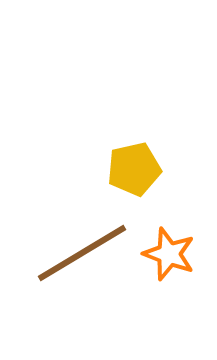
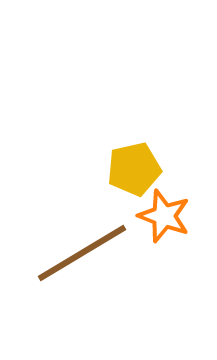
orange star: moved 5 px left, 38 px up
